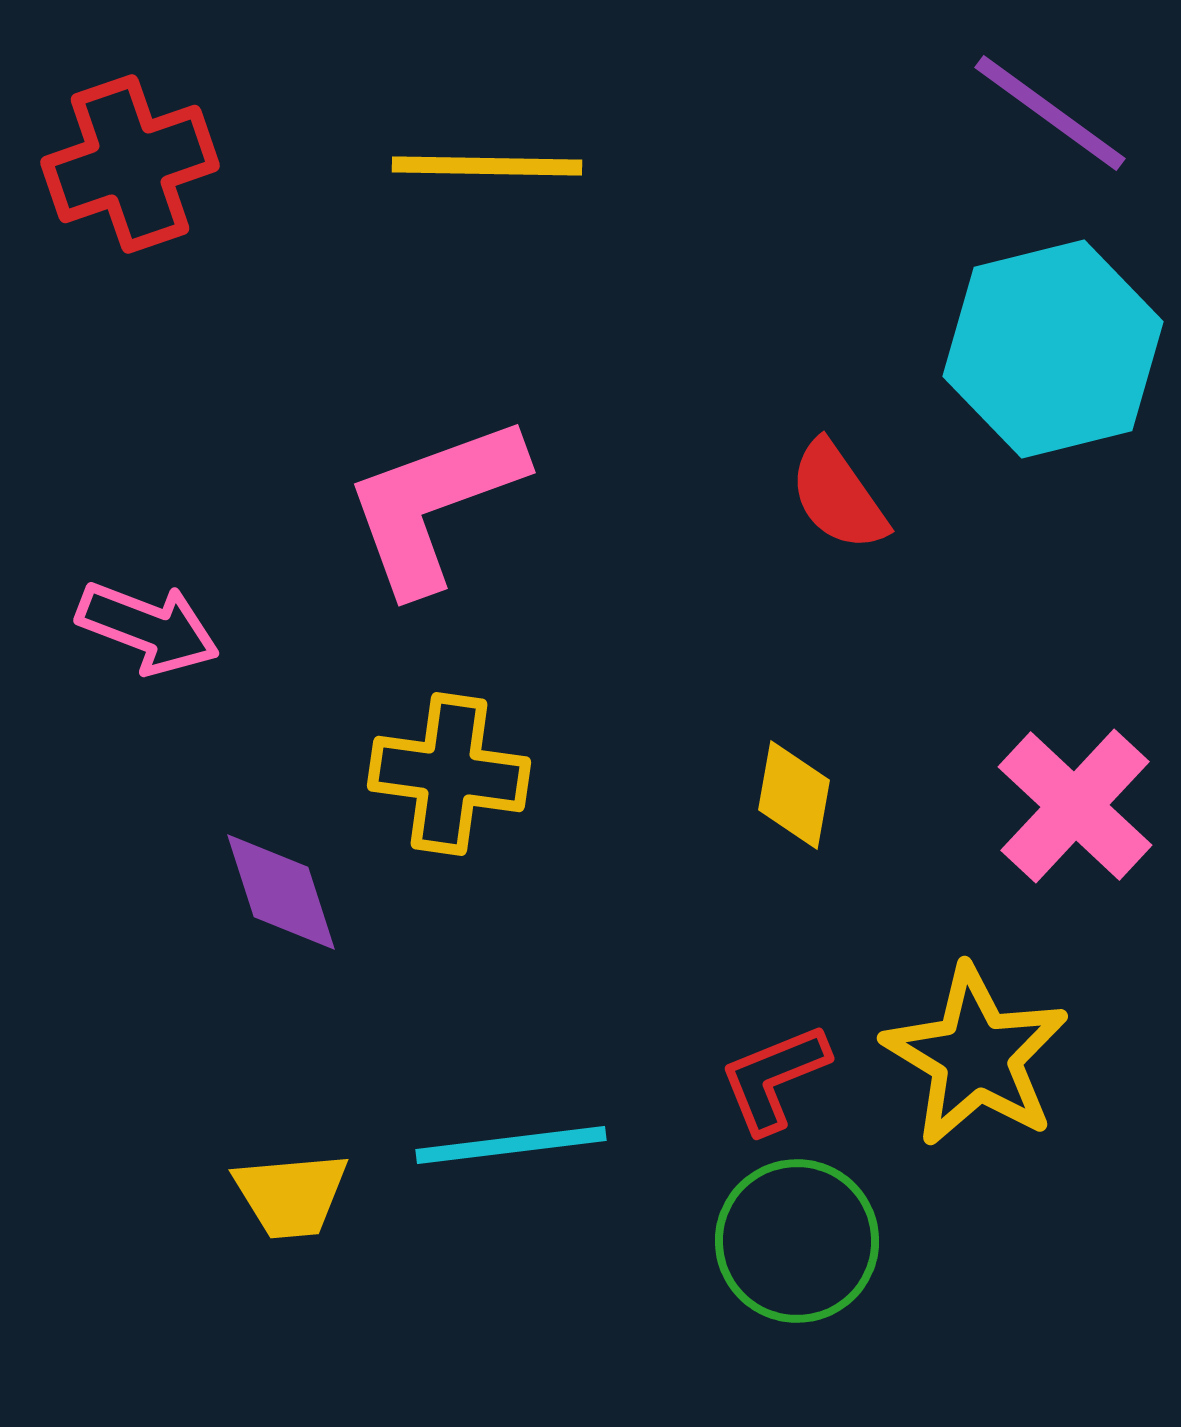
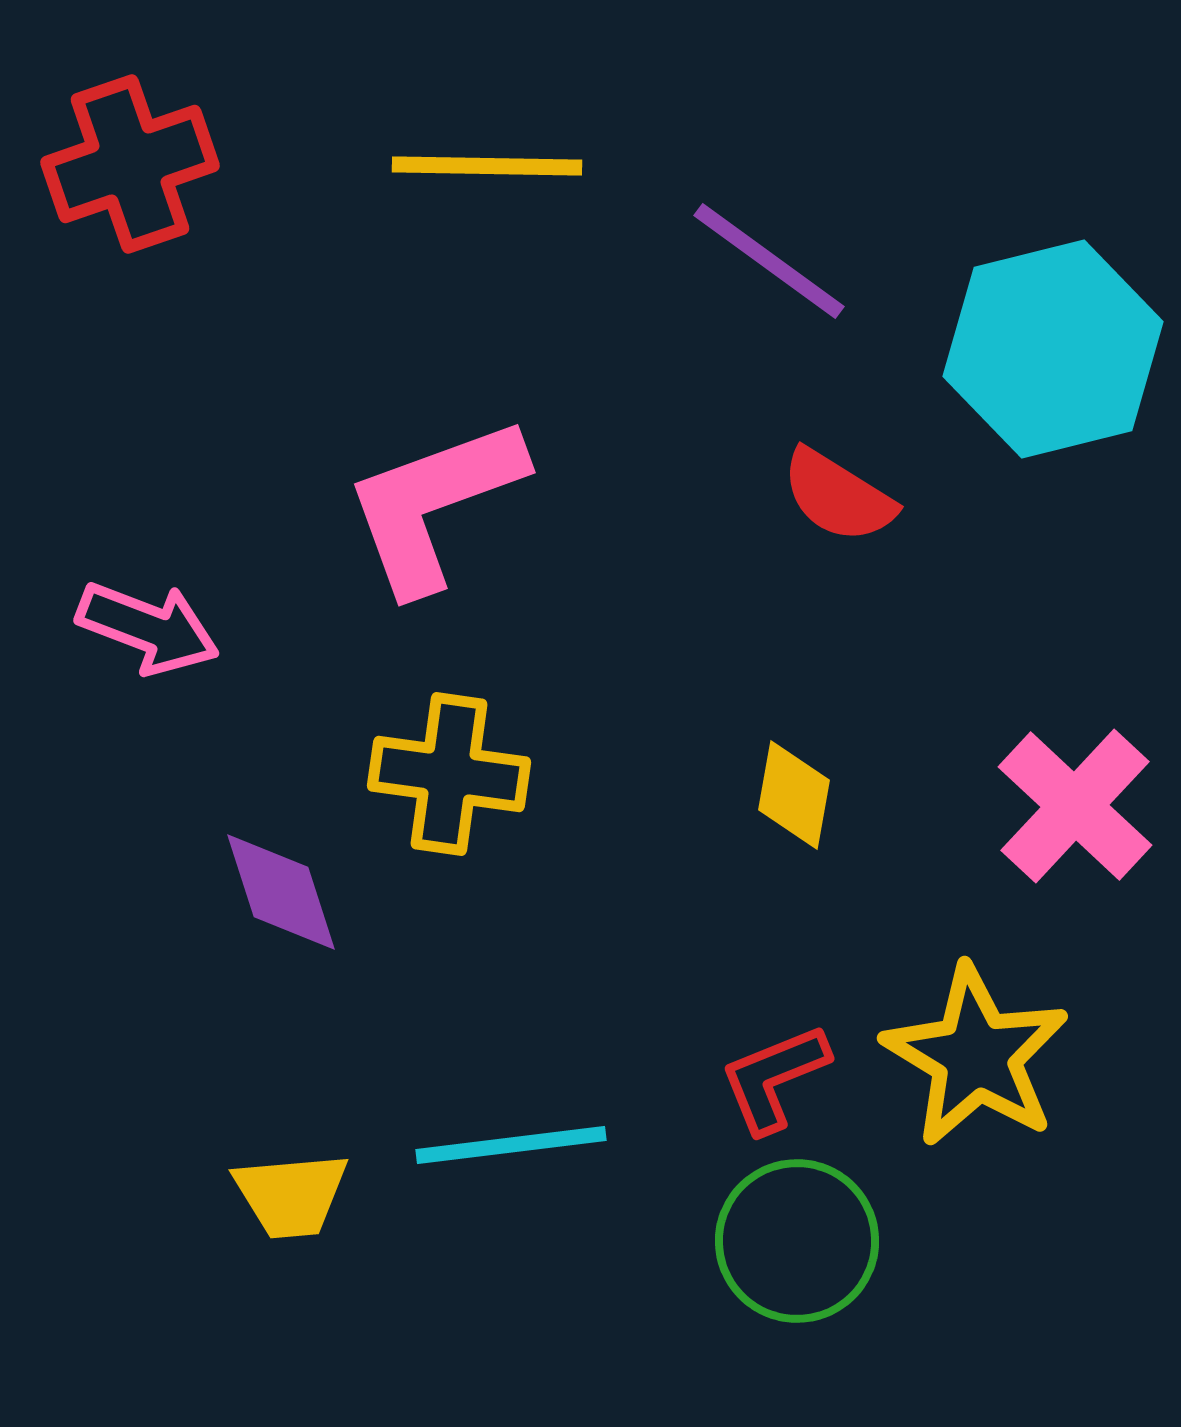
purple line: moved 281 px left, 148 px down
red semicircle: rotated 23 degrees counterclockwise
